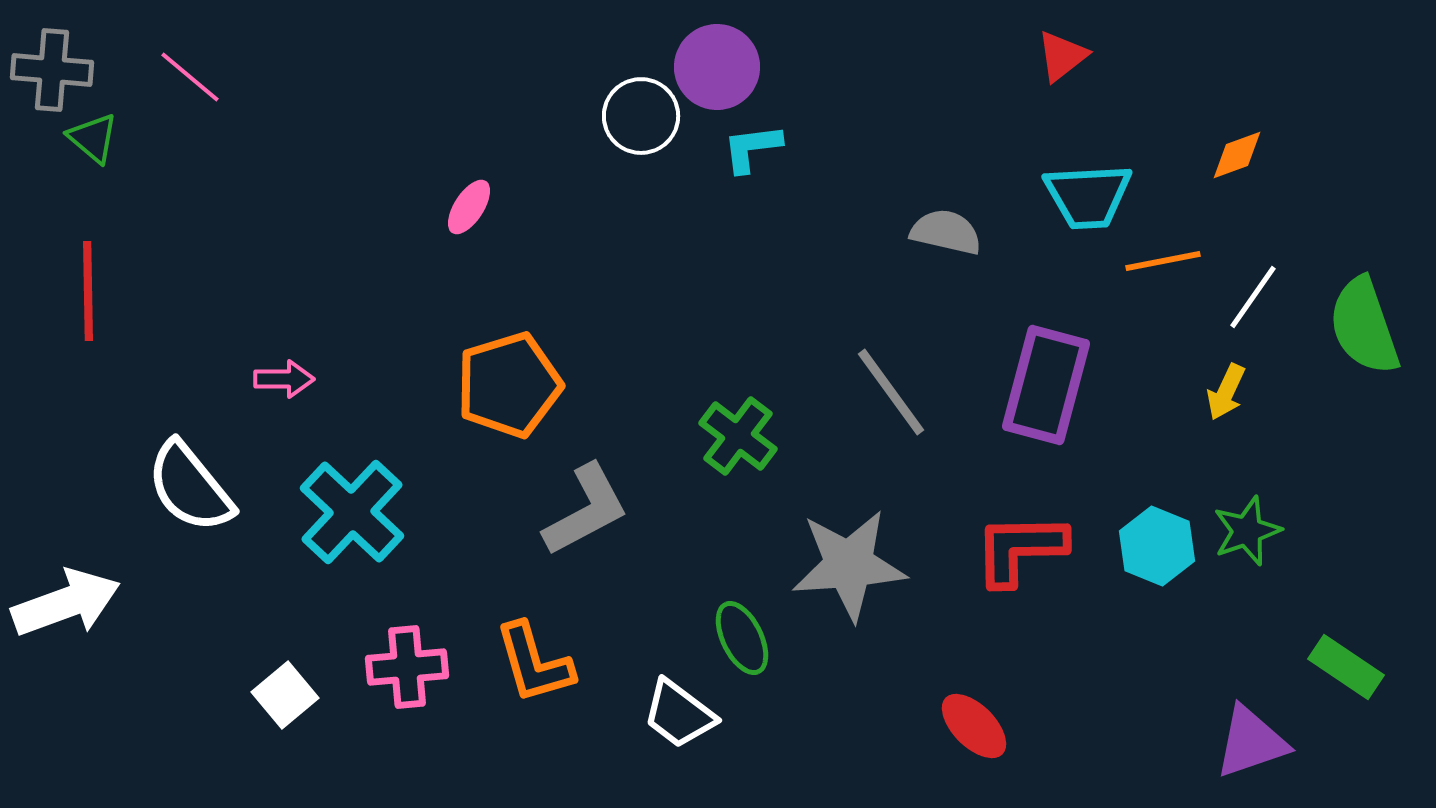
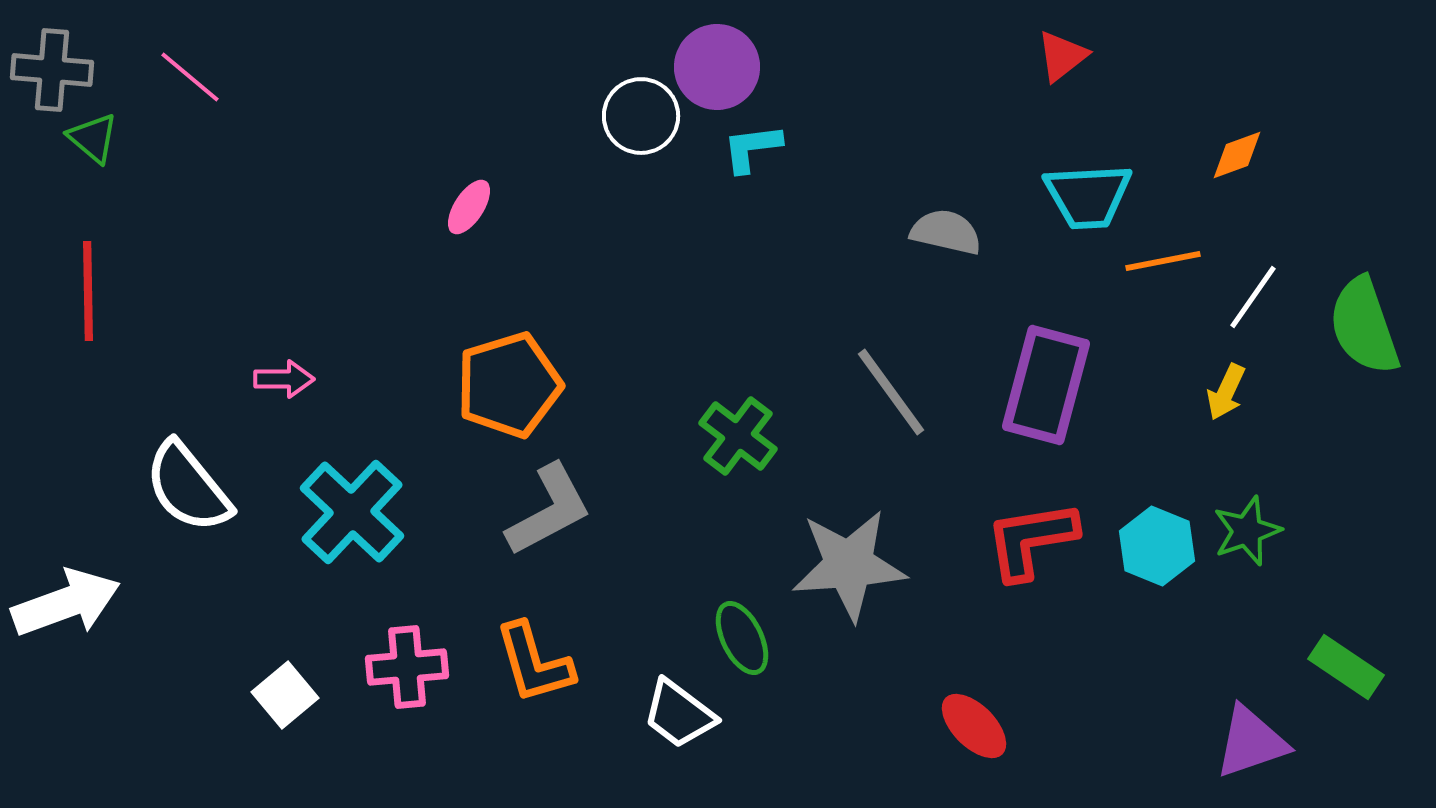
white semicircle: moved 2 px left
gray L-shape: moved 37 px left
red L-shape: moved 11 px right, 9 px up; rotated 8 degrees counterclockwise
